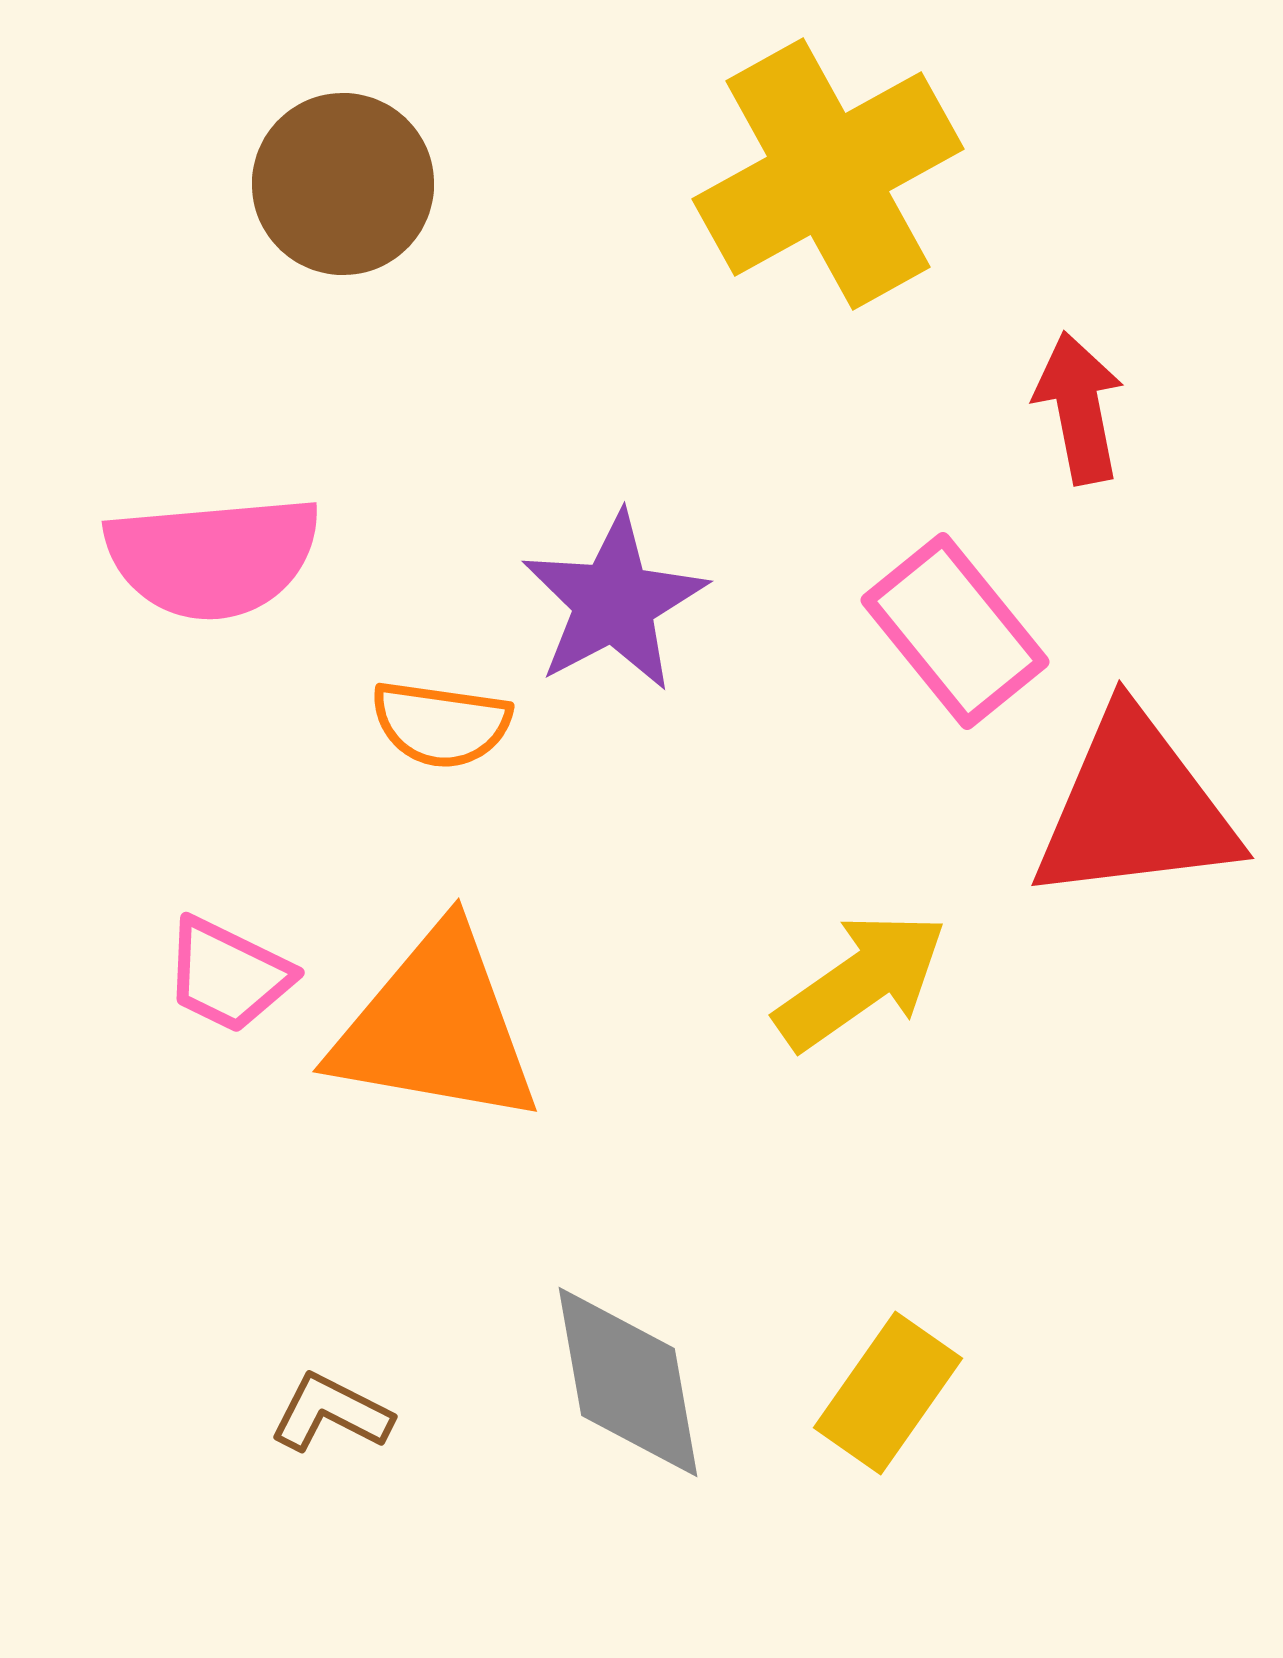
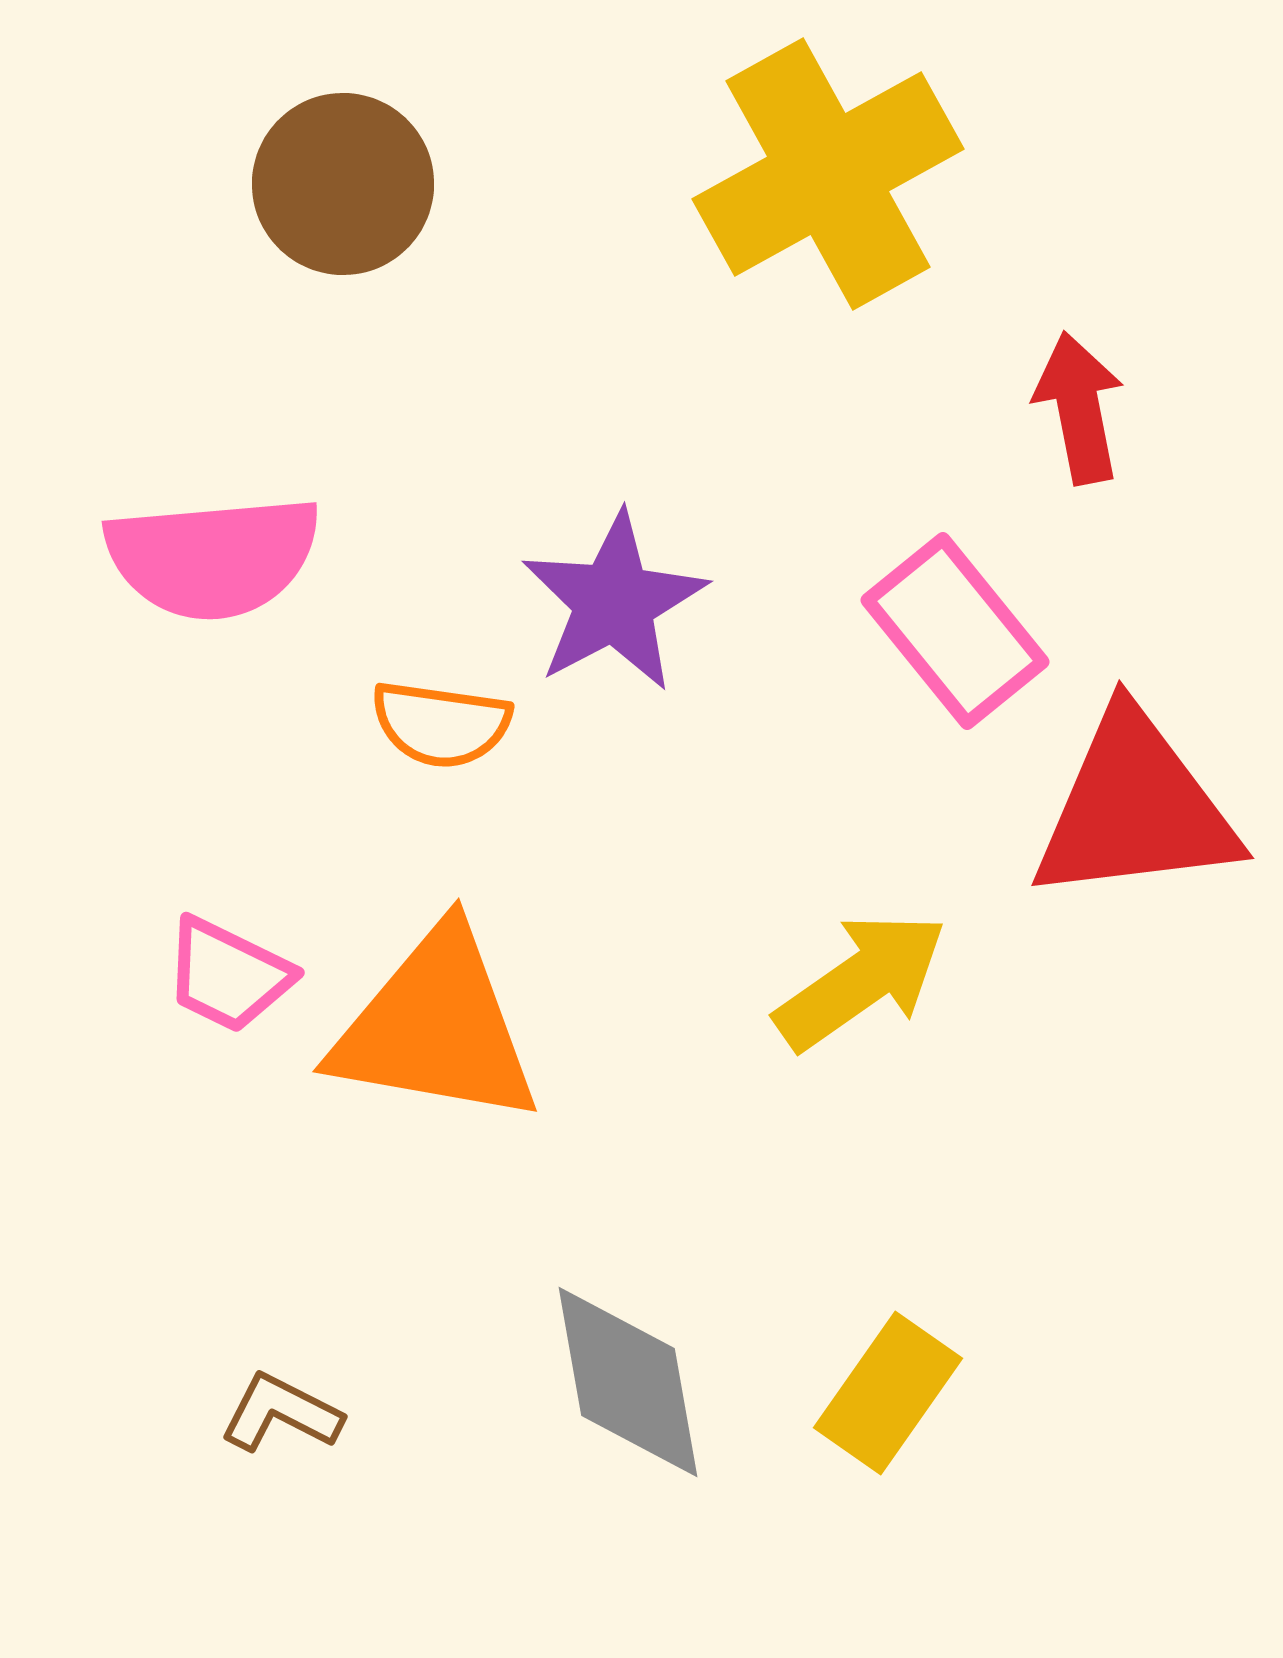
brown L-shape: moved 50 px left
